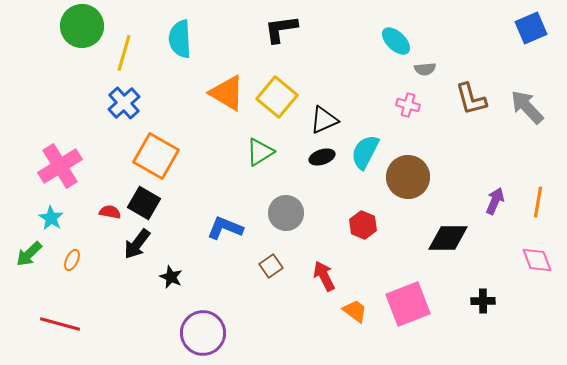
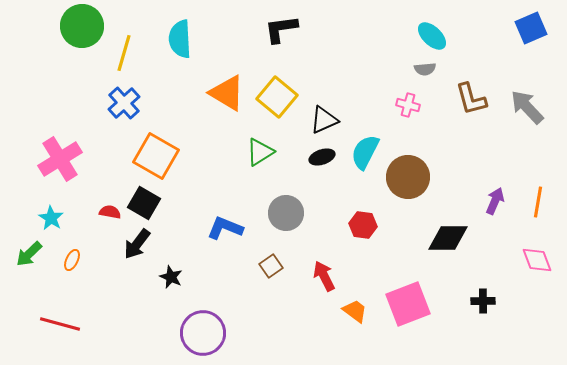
cyan ellipse at (396, 41): moved 36 px right, 5 px up
pink cross at (60, 166): moved 7 px up
red hexagon at (363, 225): rotated 16 degrees counterclockwise
